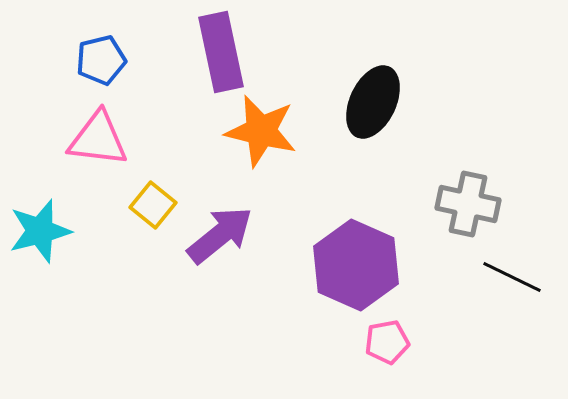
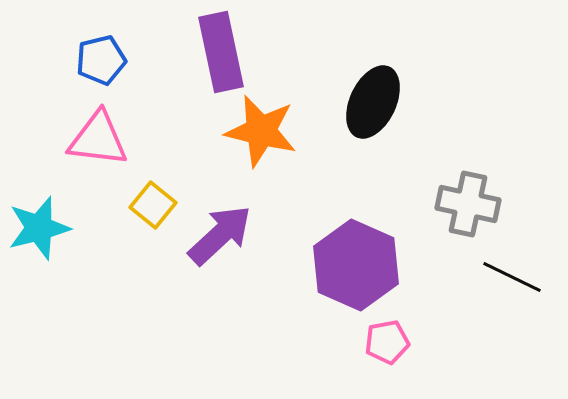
cyan star: moved 1 px left, 3 px up
purple arrow: rotated 4 degrees counterclockwise
